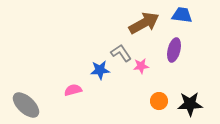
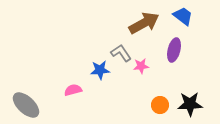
blue trapezoid: moved 1 px right, 1 px down; rotated 30 degrees clockwise
orange circle: moved 1 px right, 4 px down
